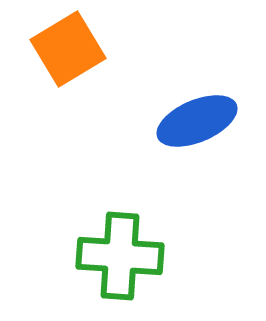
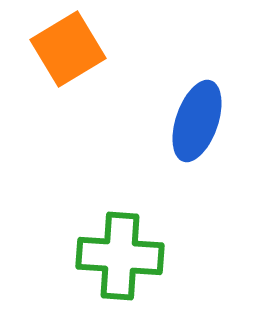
blue ellipse: rotated 48 degrees counterclockwise
